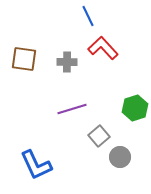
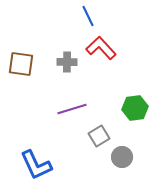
red L-shape: moved 2 px left
brown square: moved 3 px left, 5 px down
green hexagon: rotated 10 degrees clockwise
gray square: rotated 10 degrees clockwise
gray circle: moved 2 px right
